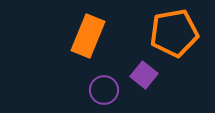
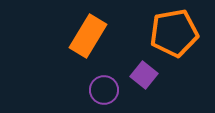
orange rectangle: rotated 9 degrees clockwise
